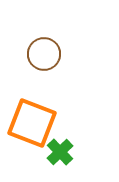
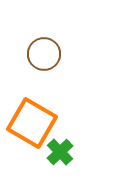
orange square: rotated 9 degrees clockwise
